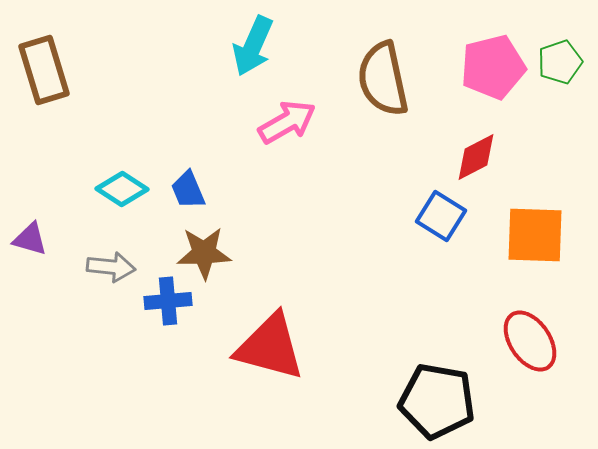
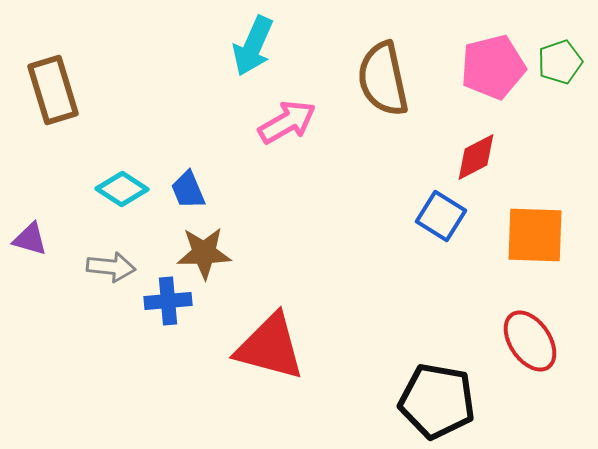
brown rectangle: moved 9 px right, 20 px down
